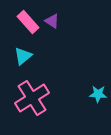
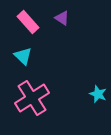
purple triangle: moved 10 px right, 3 px up
cyan triangle: rotated 36 degrees counterclockwise
cyan star: rotated 18 degrees clockwise
